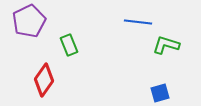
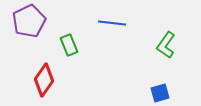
blue line: moved 26 px left, 1 px down
green L-shape: rotated 72 degrees counterclockwise
